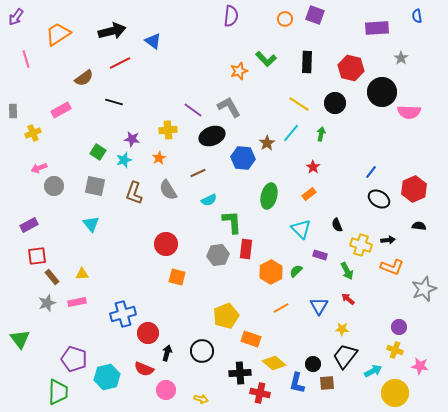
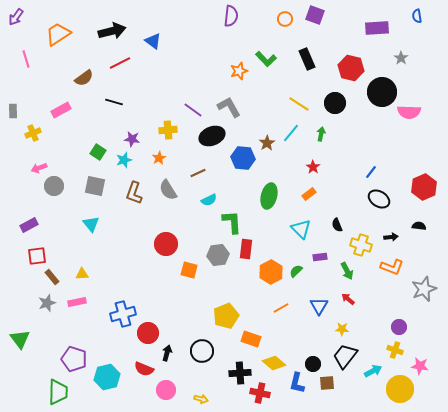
black rectangle at (307, 62): moved 3 px up; rotated 25 degrees counterclockwise
red hexagon at (414, 189): moved 10 px right, 2 px up
black arrow at (388, 240): moved 3 px right, 3 px up
purple rectangle at (320, 255): moved 2 px down; rotated 24 degrees counterclockwise
orange square at (177, 277): moved 12 px right, 7 px up
yellow circle at (395, 393): moved 5 px right, 4 px up
